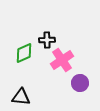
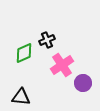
black cross: rotated 21 degrees counterclockwise
pink cross: moved 5 px down
purple circle: moved 3 px right
